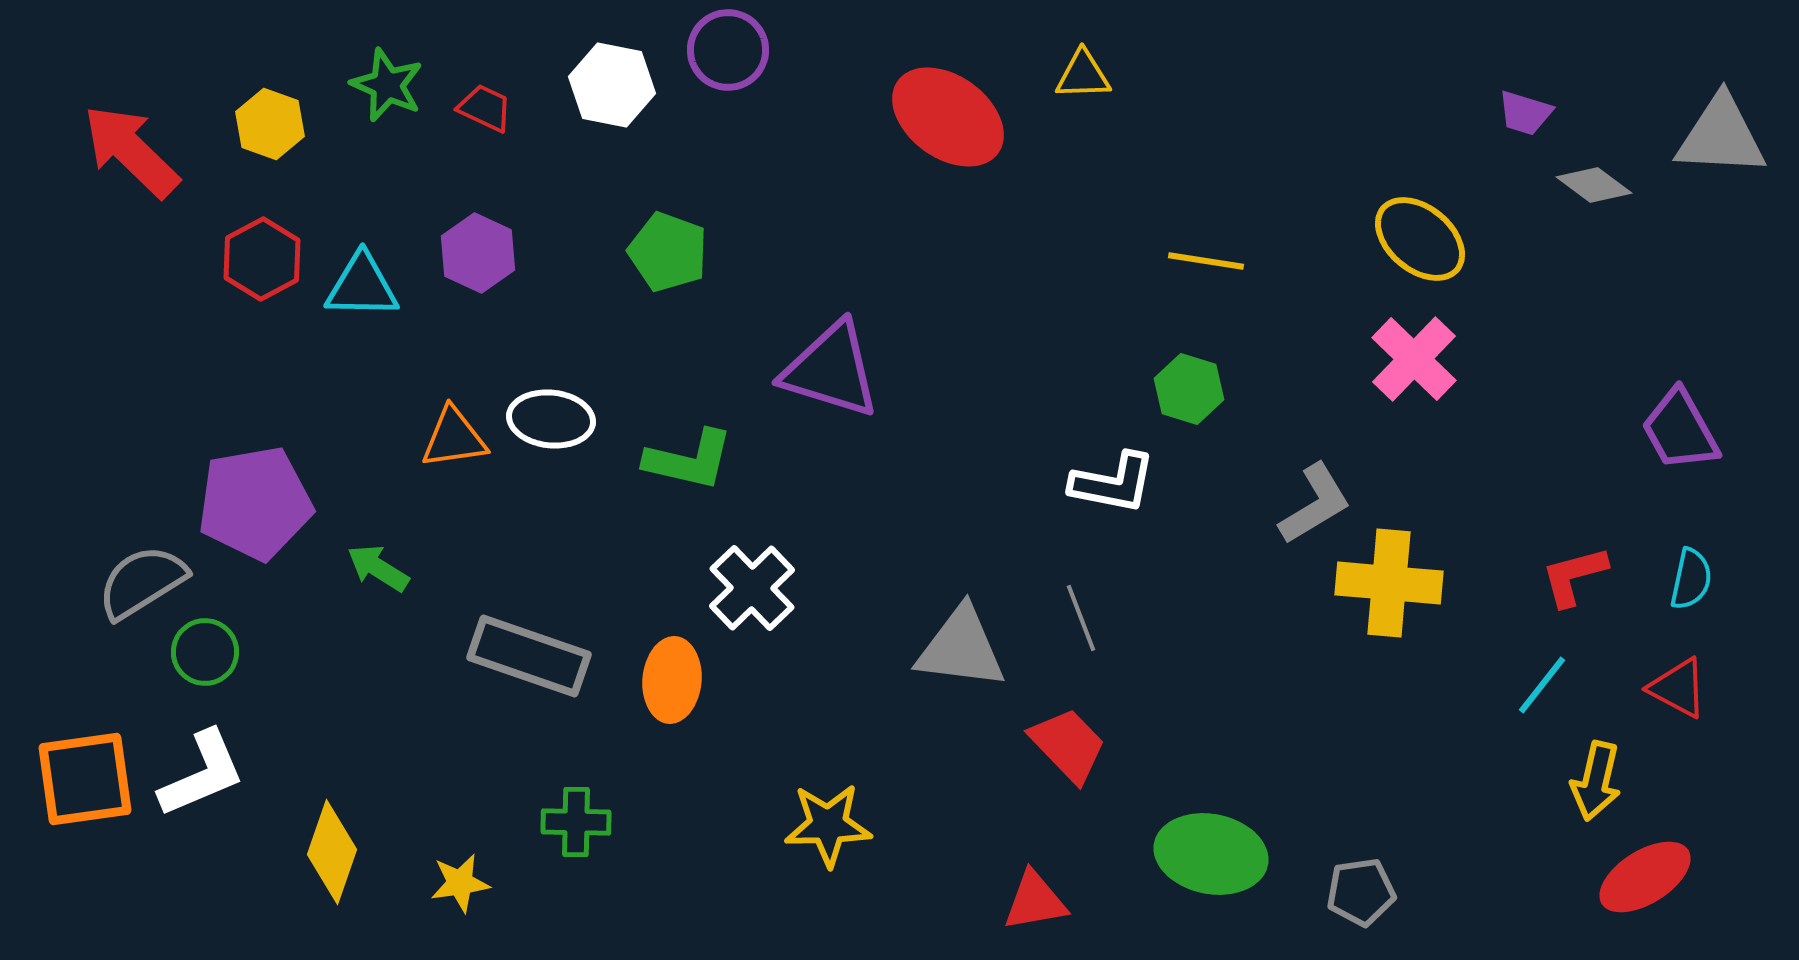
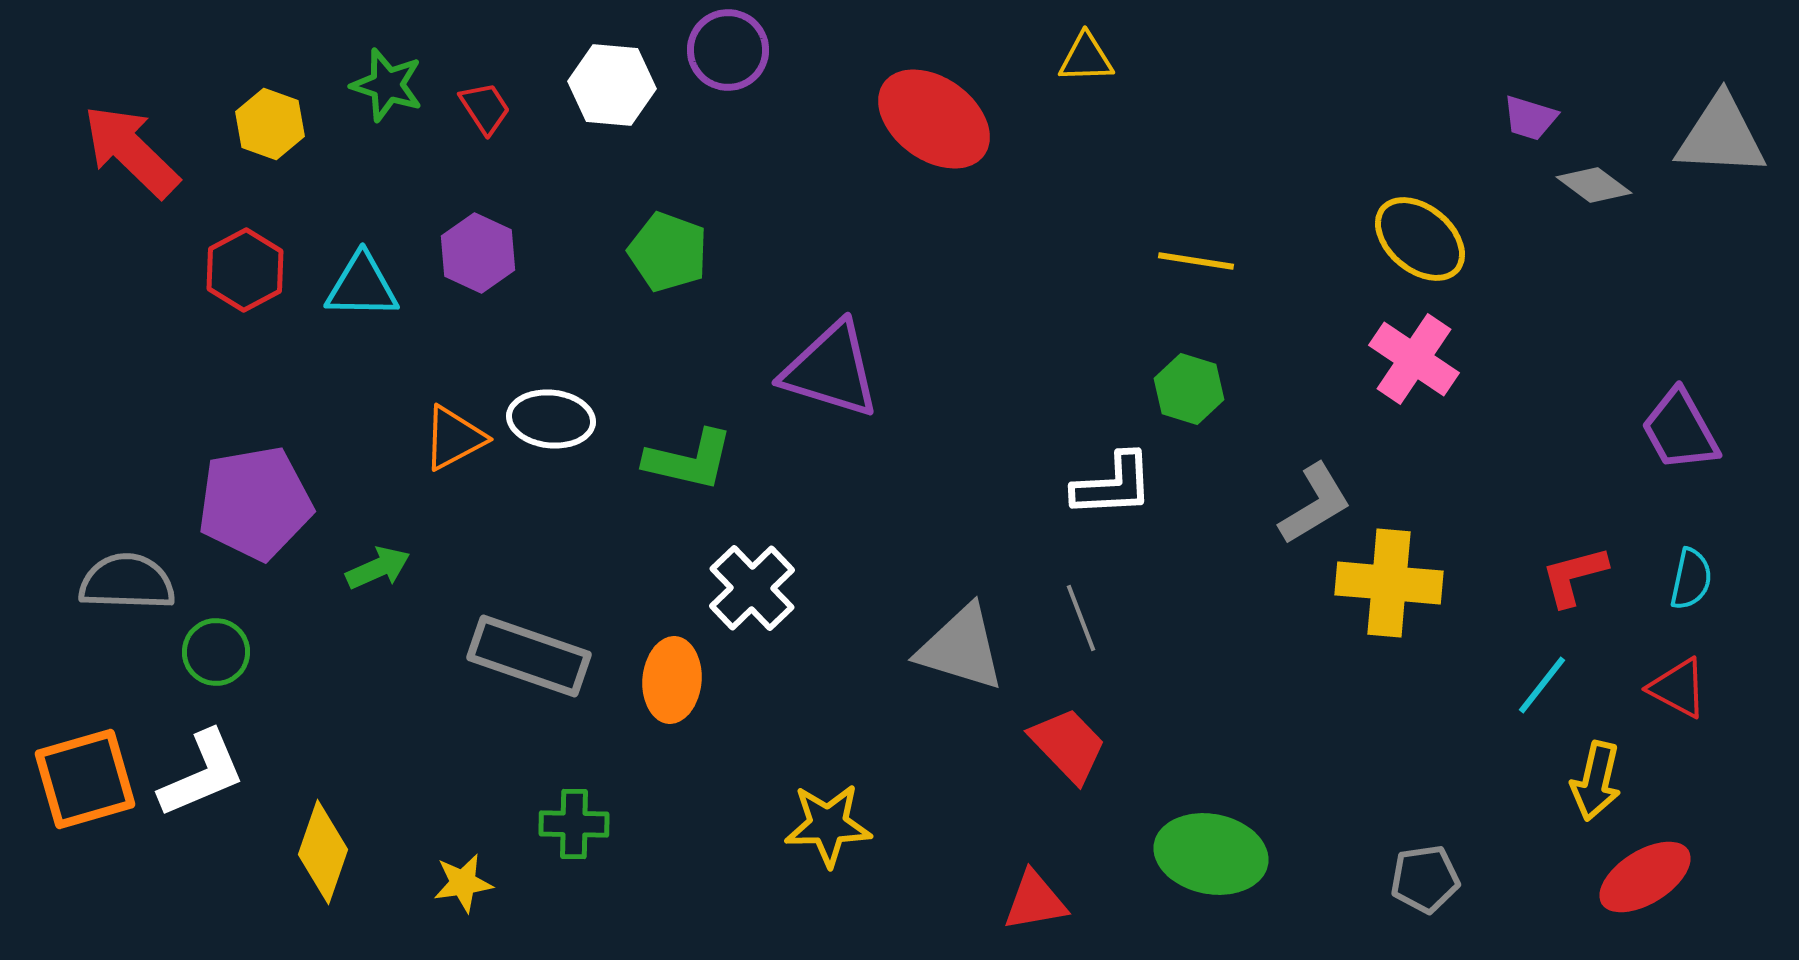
yellow triangle at (1083, 75): moved 3 px right, 17 px up
green star at (387, 85): rotated 6 degrees counterclockwise
white hexagon at (612, 85): rotated 6 degrees counterclockwise
red trapezoid at (485, 108): rotated 32 degrees clockwise
purple trapezoid at (1525, 113): moved 5 px right, 5 px down
red ellipse at (948, 117): moved 14 px left, 2 px down
red hexagon at (262, 259): moved 17 px left, 11 px down
yellow line at (1206, 261): moved 10 px left
pink cross at (1414, 359): rotated 10 degrees counterclockwise
orange triangle at (454, 438): rotated 20 degrees counterclockwise
white L-shape at (1113, 483): moved 2 px down; rotated 14 degrees counterclockwise
green arrow at (378, 568): rotated 124 degrees clockwise
gray semicircle at (142, 582): moved 15 px left; rotated 34 degrees clockwise
gray triangle at (961, 648): rotated 10 degrees clockwise
green circle at (205, 652): moved 11 px right
orange square at (85, 779): rotated 8 degrees counterclockwise
green cross at (576, 822): moved 2 px left, 2 px down
yellow diamond at (332, 852): moved 9 px left
yellow star at (460, 883): moved 3 px right
gray pentagon at (1361, 892): moved 64 px right, 13 px up
